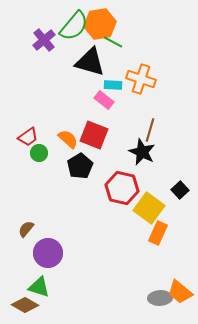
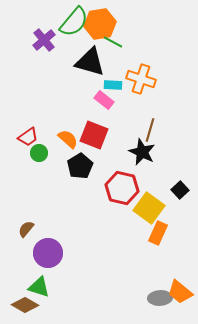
green semicircle: moved 4 px up
